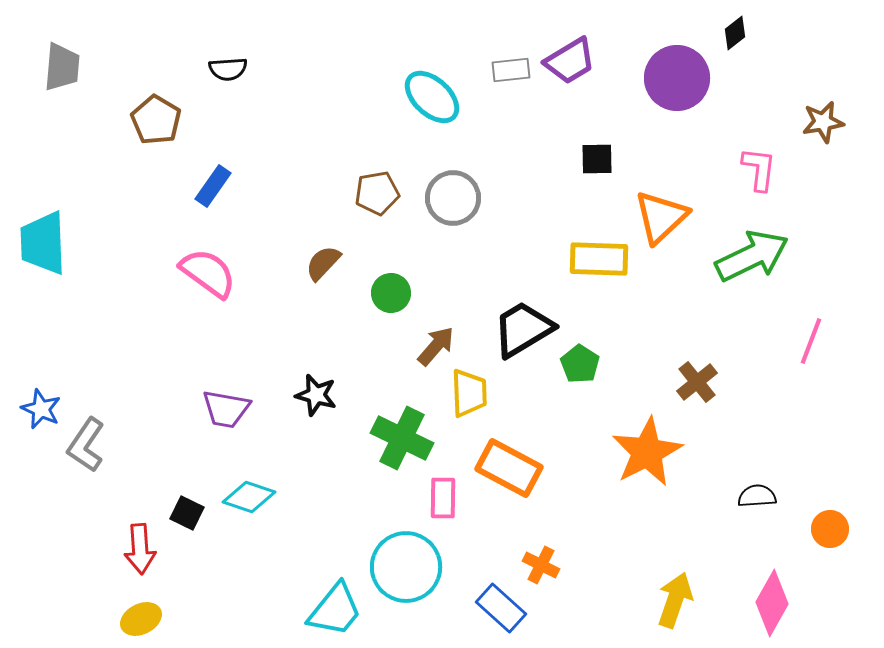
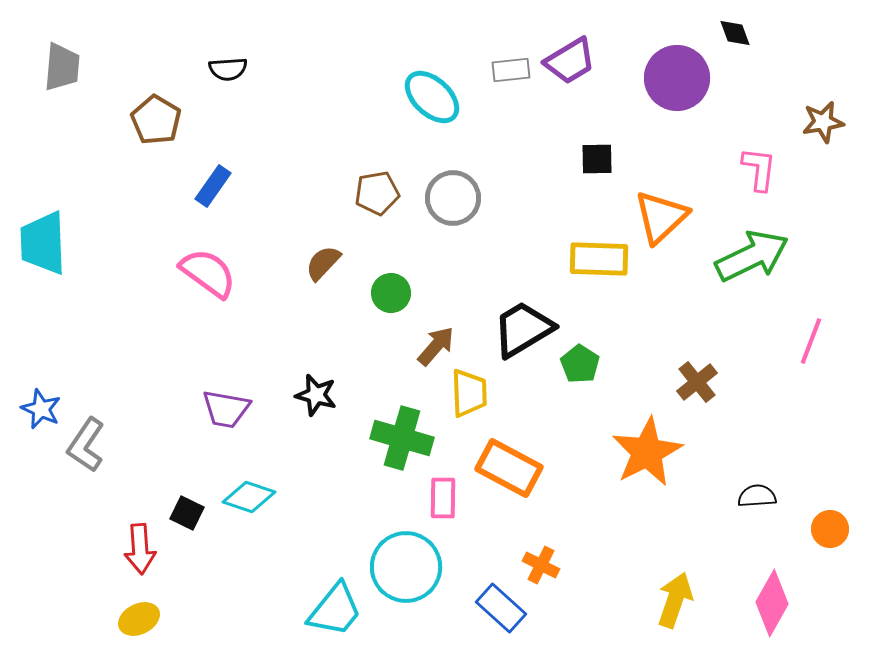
black diamond at (735, 33): rotated 72 degrees counterclockwise
green cross at (402, 438): rotated 10 degrees counterclockwise
yellow ellipse at (141, 619): moved 2 px left
